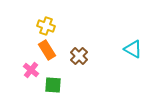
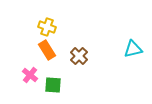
yellow cross: moved 1 px right, 1 px down
cyan triangle: rotated 42 degrees counterclockwise
pink cross: moved 1 px left, 5 px down
